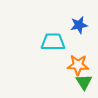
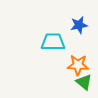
green triangle: rotated 18 degrees counterclockwise
